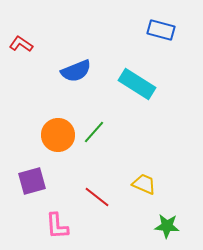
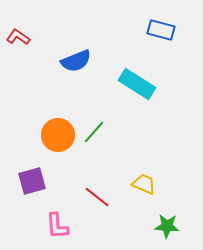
red L-shape: moved 3 px left, 7 px up
blue semicircle: moved 10 px up
